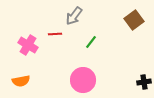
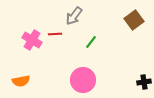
pink cross: moved 4 px right, 5 px up
